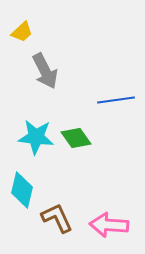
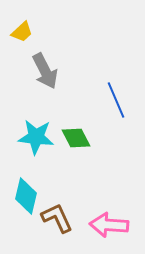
blue line: rotated 75 degrees clockwise
green diamond: rotated 8 degrees clockwise
cyan diamond: moved 4 px right, 6 px down
